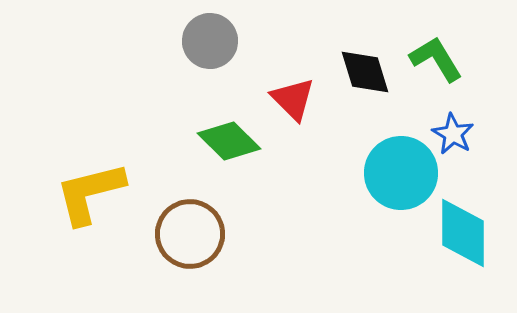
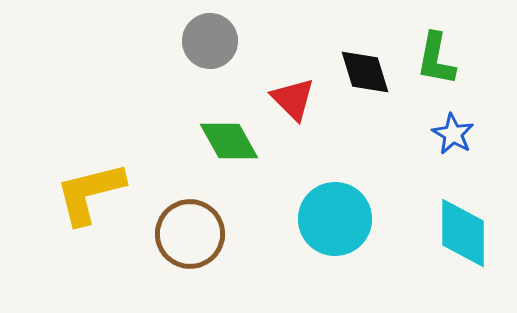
green L-shape: rotated 138 degrees counterclockwise
green diamond: rotated 16 degrees clockwise
cyan circle: moved 66 px left, 46 px down
